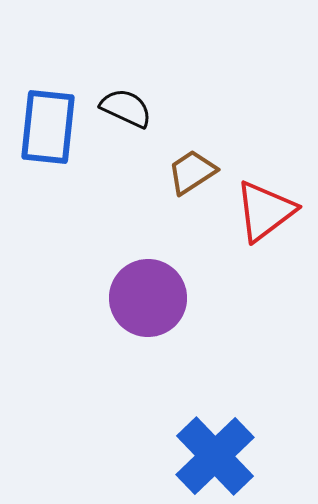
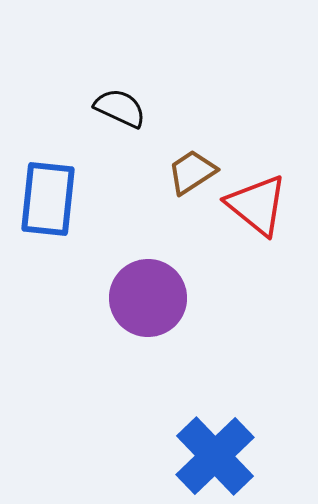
black semicircle: moved 6 px left
blue rectangle: moved 72 px down
red triangle: moved 8 px left, 6 px up; rotated 44 degrees counterclockwise
